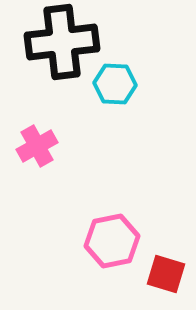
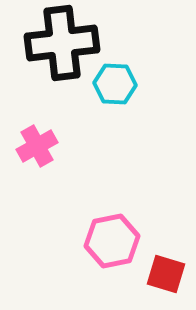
black cross: moved 1 px down
